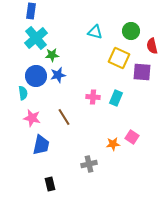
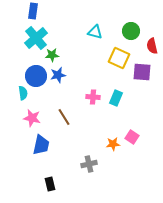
blue rectangle: moved 2 px right
